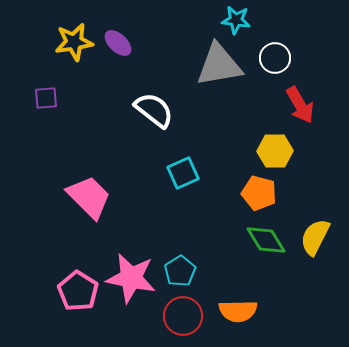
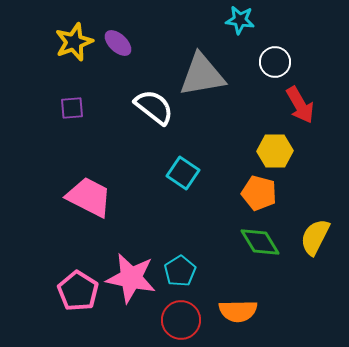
cyan star: moved 4 px right
yellow star: rotated 12 degrees counterclockwise
white circle: moved 4 px down
gray triangle: moved 17 px left, 10 px down
purple square: moved 26 px right, 10 px down
white semicircle: moved 3 px up
cyan square: rotated 32 degrees counterclockwise
pink trapezoid: rotated 18 degrees counterclockwise
green diamond: moved 6 px left, 2 px down
red circle: moved 2 px left, 4 px down
